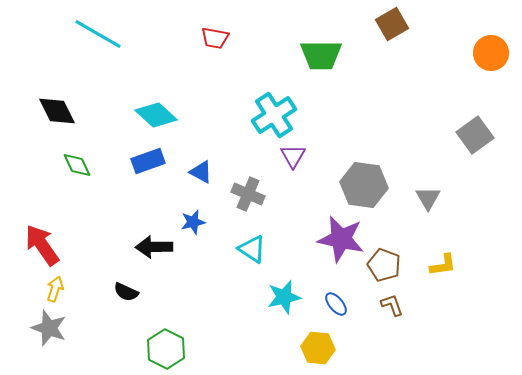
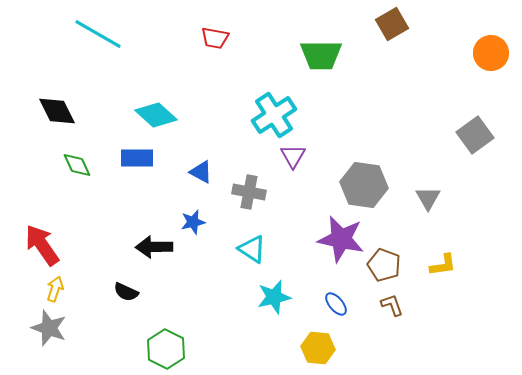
blue rectangle: moved 11 px left, 3 px up; rotated 20 degrees clockwise
gray cross: moved 1 px right, 2 px up; rotated 12 degrees counterclockwise
cyan star: moved 10 px left
